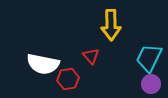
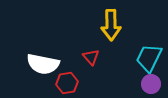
red triangle: moved 1 px down
red hexagon: moved 1 px left, 4 px down
